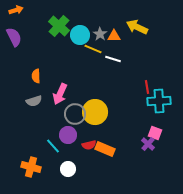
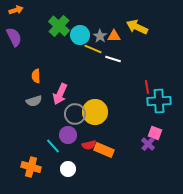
gray star: moved 2 px down
orange rectangle: moved 1 px left, 1 px down
